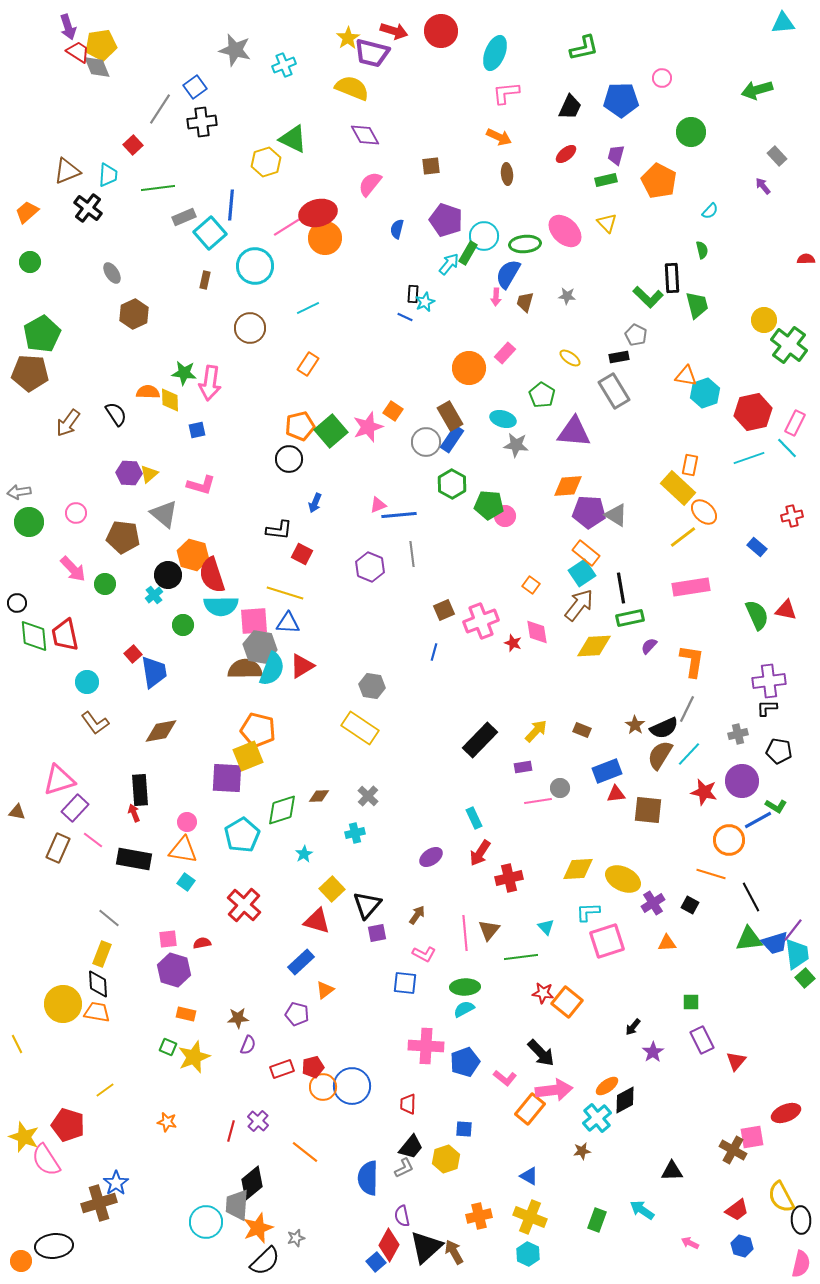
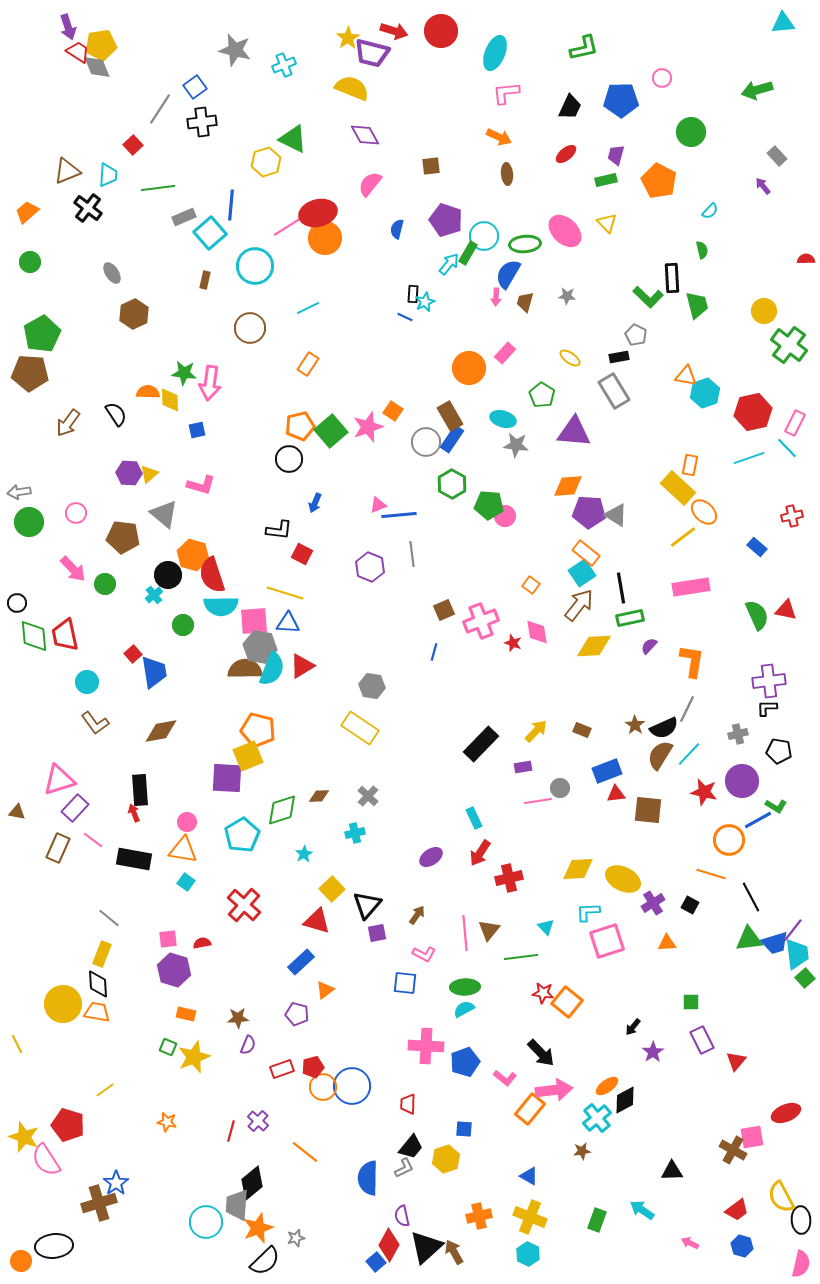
yellow circle at (764, 320): moved 9 px up
black rectangle at (480, 740): moved 1 px right, 4 px down
